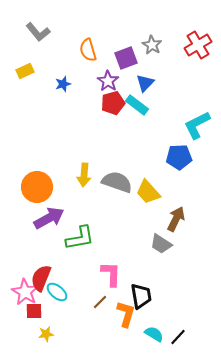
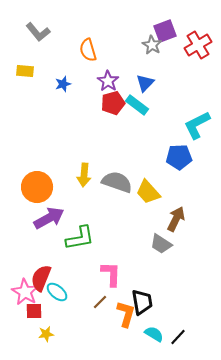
purple square: moved 39 px right, 27 px up
yellow rectangle: rotated 30 degrees clockwise
black trapezoid: moved 1 px right, 6 px down
